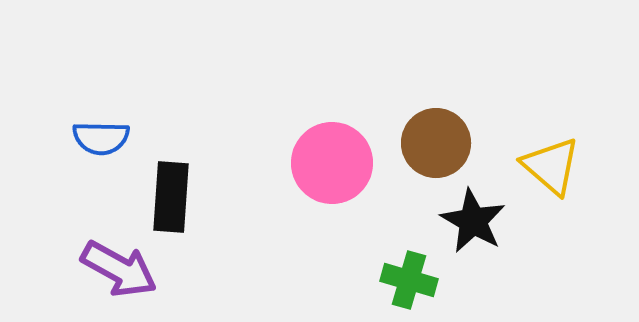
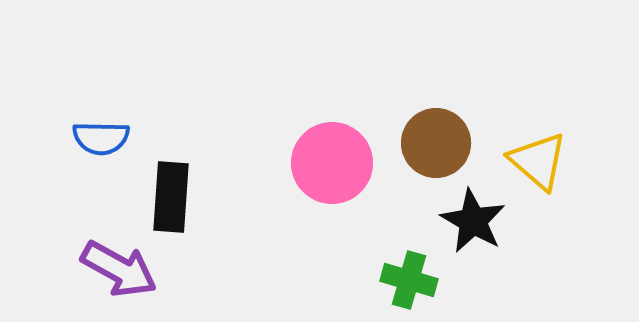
yellow triangle: moved 13 px left, 5 px up
